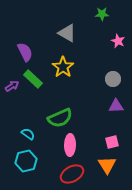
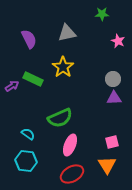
gray triangle: rotated 42 degrees counterclockwise
purple semicircle: moved 4 px right, 13 px up
green rectangle: rotated 18 degrees counterclockwise
purple triangle: moved 2 px left, 8 px up
pink ellipse: rotated 20 degrees clockwise
cyan hexagon: rotated 20 degrees clockwise
